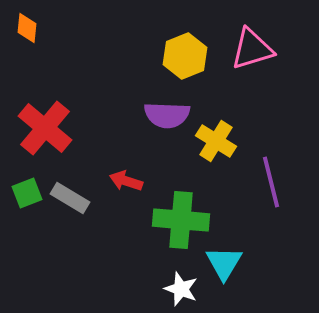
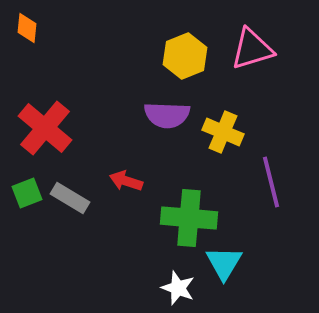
yellow cross: moved 7 px right, 9 px up; rotated 9 degrees counterclockwise
green cross: moved 8 px right, 2 px up
white star: moved 3 px left, 1 px up
